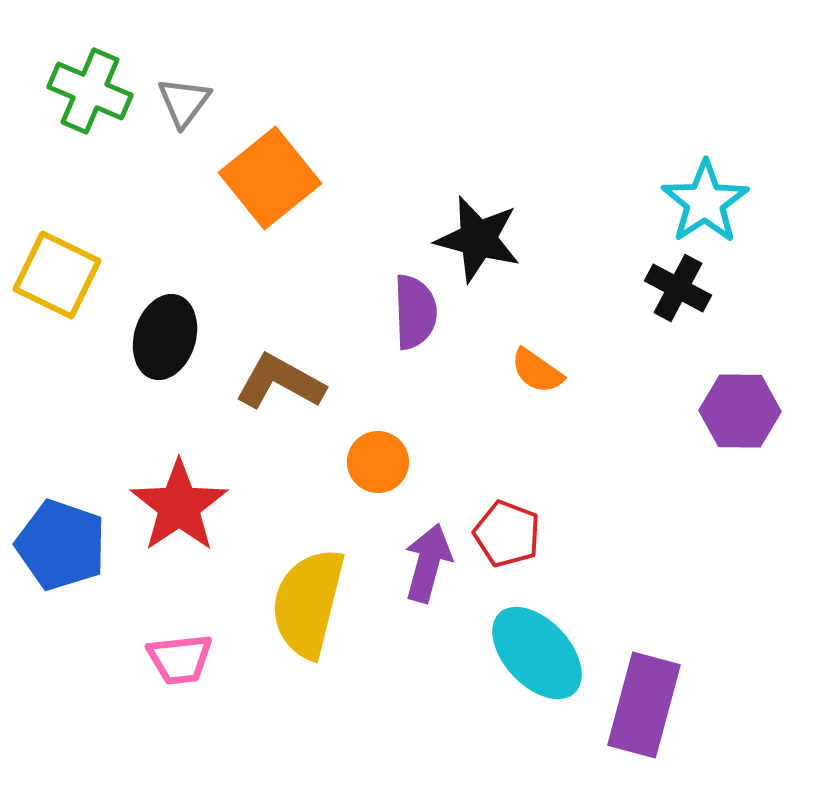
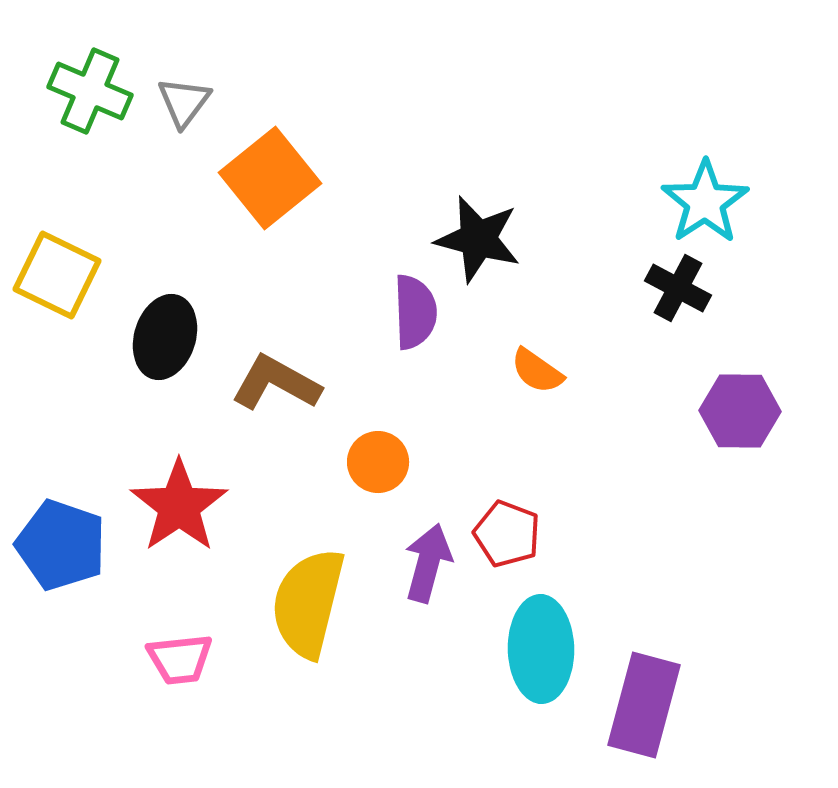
brown L-shape: moved 4 px left, 1 px down
cyan ellipse: moved 4 px right, 4 px up; rotated 42 degrees clockwise
